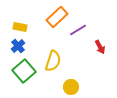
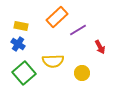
yellow rectangle: moved 1 px right, 1 px up
blue cross: moved 2 px up; rotated 16 degrees counterclockwise
yellow semicircle: rotated 70 degrees clockwise
green square: moved 2 px down
yellow circle: moved 11 px right, 14 px up
